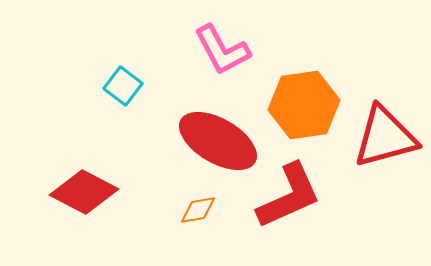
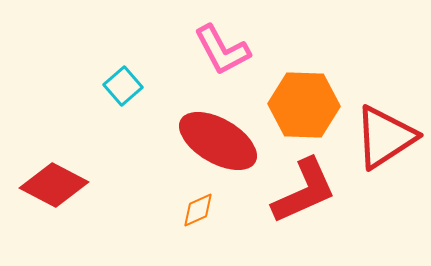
cyan square: rotated 12 degrees clockwise
orange hexagon: rotated 10 degrees clockwise
red triangle: rotated 18 degrees counterclockwise
red diamond: moved 30 px left, 7 px up
red L-shape: moved 15 px right, 5 px up
orange diamond: rotated 15 degrees counterclockwise
